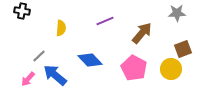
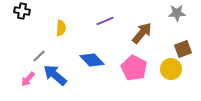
blue diamond: moved 2 px right
